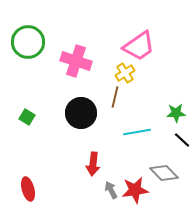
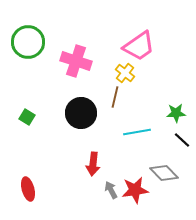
yellow cross: rotated 18 degrees counterclockwise
